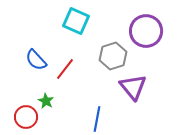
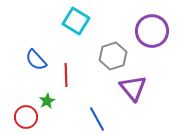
cyan square: rotated 8 degrees clockwise
purple circle: moved 6 px right
red line: moved 1 px right, 6 px down; rotated 40 degrees counterclockwise
purple triangle: moved 1 px down
green star: moved 1 px right; rotated 14 degrees clockwise
blue line: rotated 40 degrees counterclockwise
